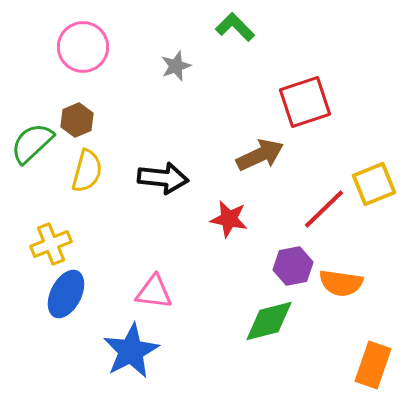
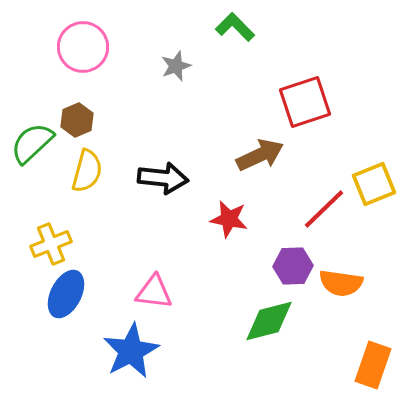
purple hexagon: rotated 9 degrees clockwise
